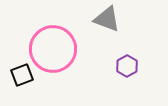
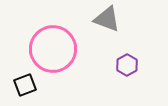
purple hexagon: moved 1 px up
black square: moved 3 px right, 10 px down
